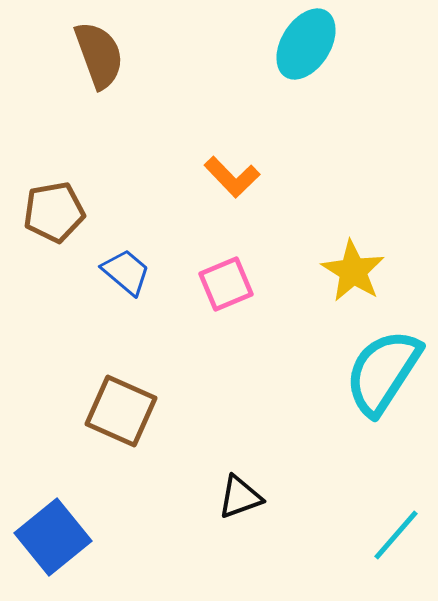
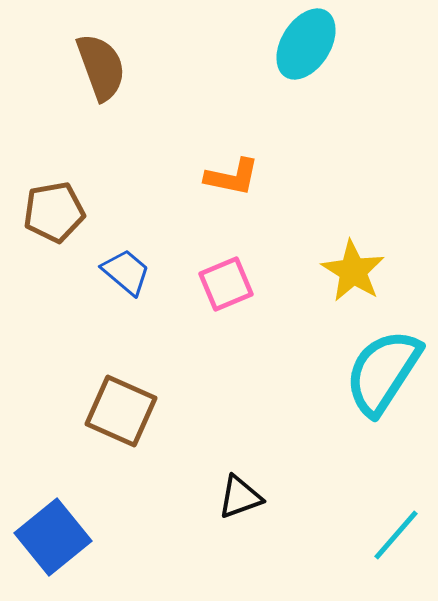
brown semicircle: moved 2 px right, 12 px down
orange L-shape: rotated 34 degrees counterclockwise
